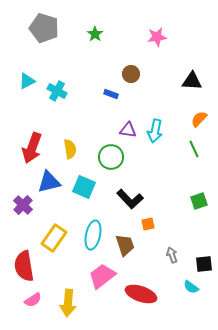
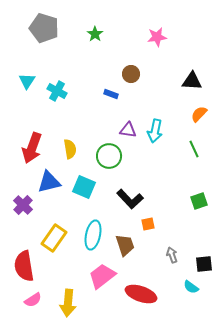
cyan triangle: rotated 30 degrees counterclockwise
orange semicircle: moved 5 px up
green circle: moved 2 px left, 1 px up
